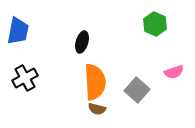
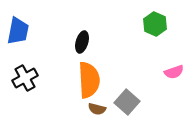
orange semicircle: moved 6 px left, 2 px up
gray square: moved 10 px left, 12 px down
